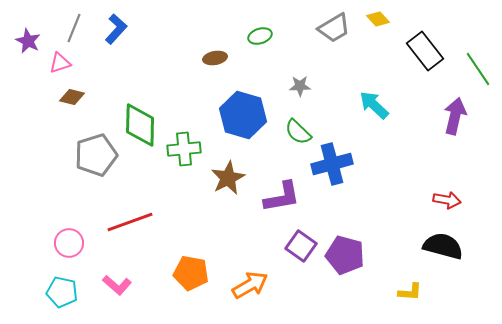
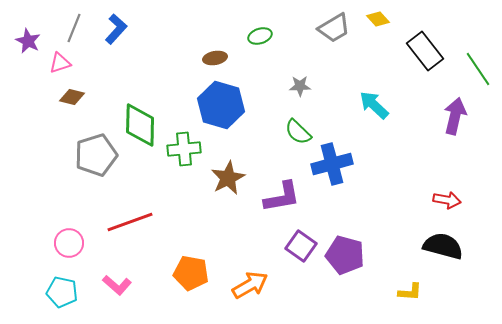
blue hexagon: moved 22 px left, 10 px up
